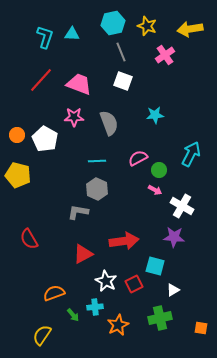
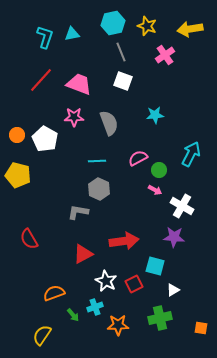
cyan triangle: rotated 14 degrees counterclockwise
gray hexagon: moved 2 px right
cyan cross: rotated 14 degrees counterclockwise
orange star: rotated 25 degrees clockwise
